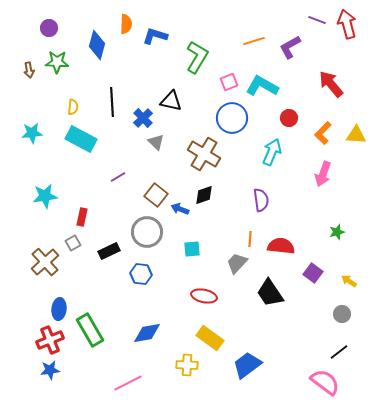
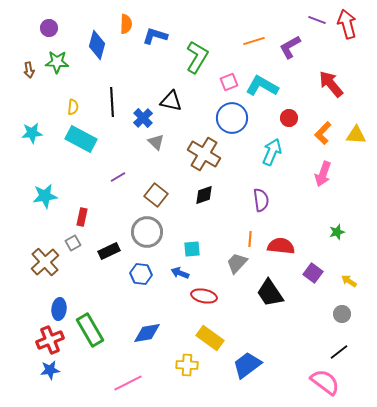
blue arrow at (180, 209): moved 64 px down
